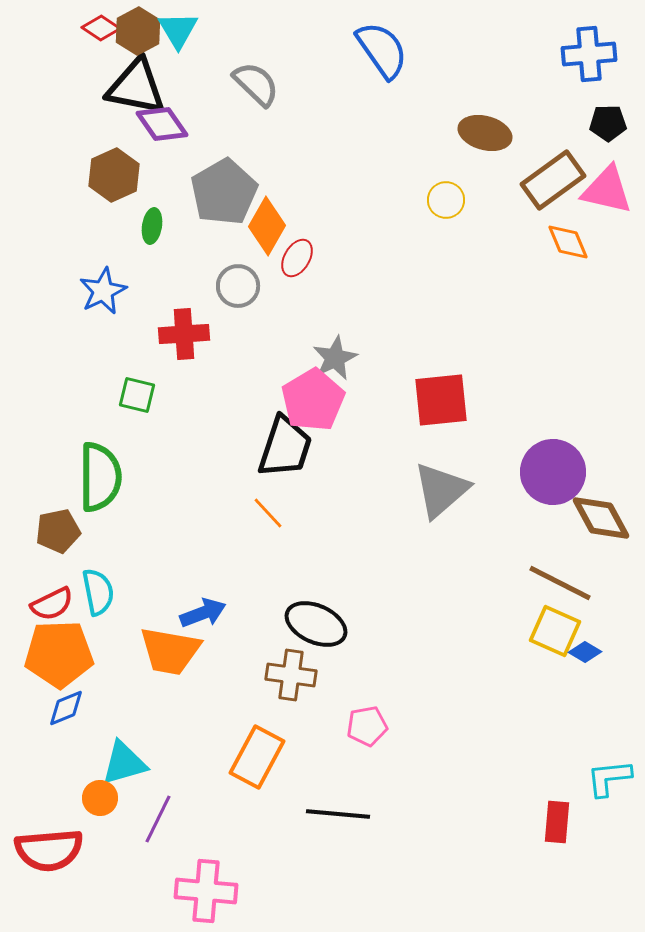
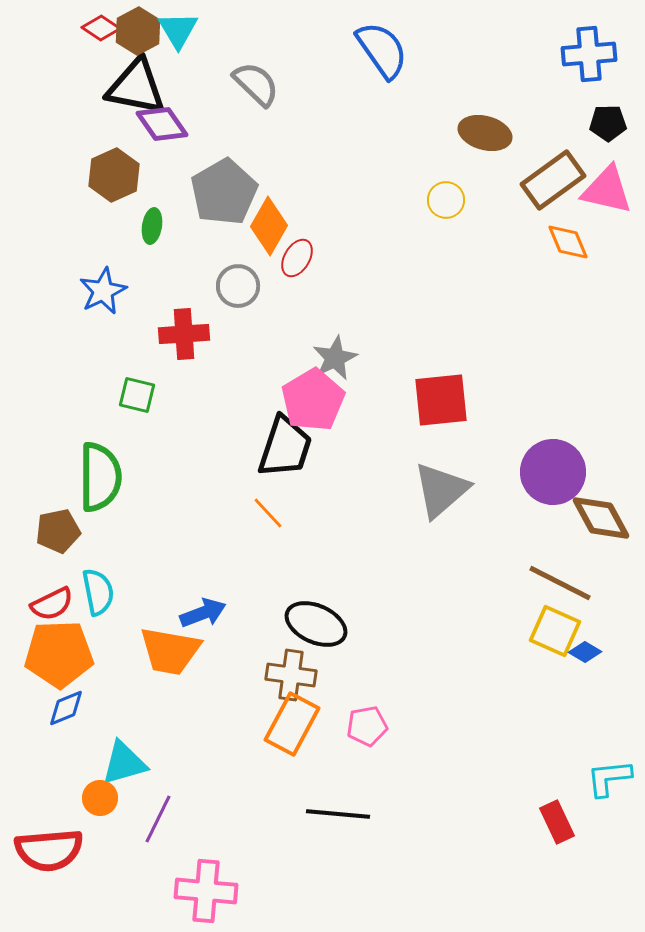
orange diamond at (267, 226): moved 2 px right
orange rectangle at (257, 757): moved 35 px right, 33 px up
red rectangle at (557, 822): rotated 30 degrees counterclockwise
